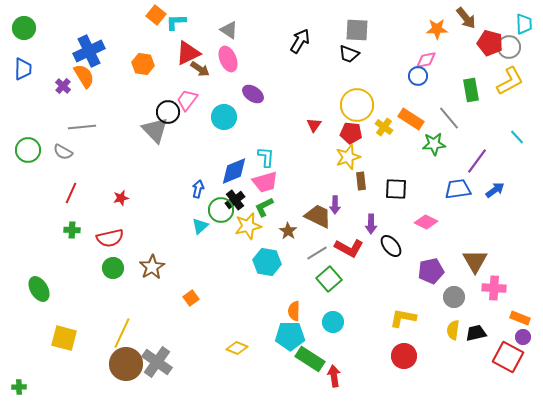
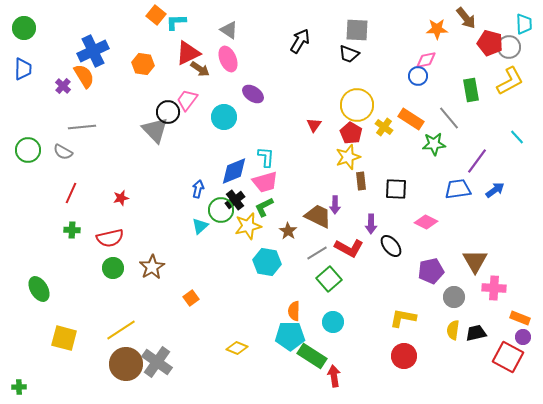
blue cross at (89, 51): moved 4 px right
red pentagon at (351, 133): rotated 25 degrees clockwise
yellow line at (122, 333): moved 1 px left, 3 px up; rotated 32 degrees clockwise
green rectangle at (310, 359): moved 2 px right, 3 px up
